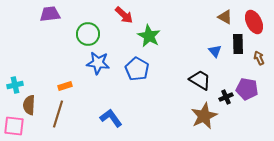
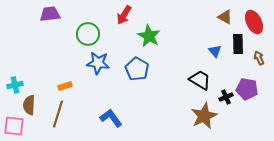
red arrow: rotated 78 degrees clockwise
